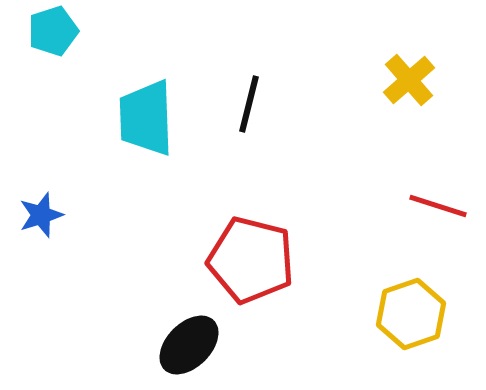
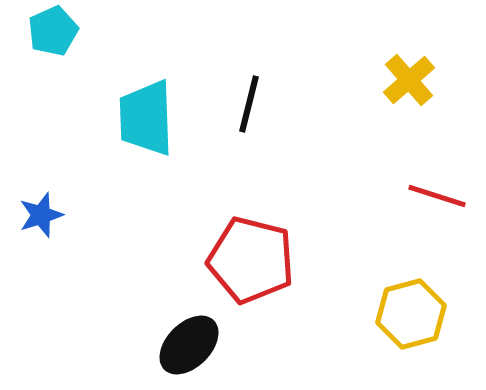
cyan pentagon: rotated 6 degrees counterclockwise
red line: moved 1 px left, 10 px up
yellow hexagon: rotated 4 degrees clockwise
